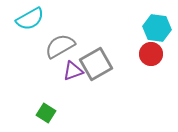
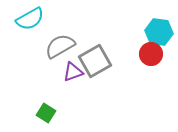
cyan hexagon: moved 2 px right, 4 px down
gray square: moved 1 px left, 3 px up
purple triangle: moved 1 px down
